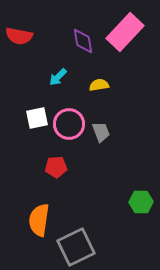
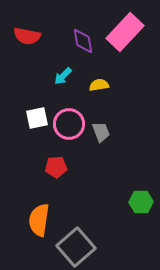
red semicircle: moved 8 px right
cyan arrow: moved 5 px right, 1 px up
gray square: rotated 15 degrees counterclockwise
